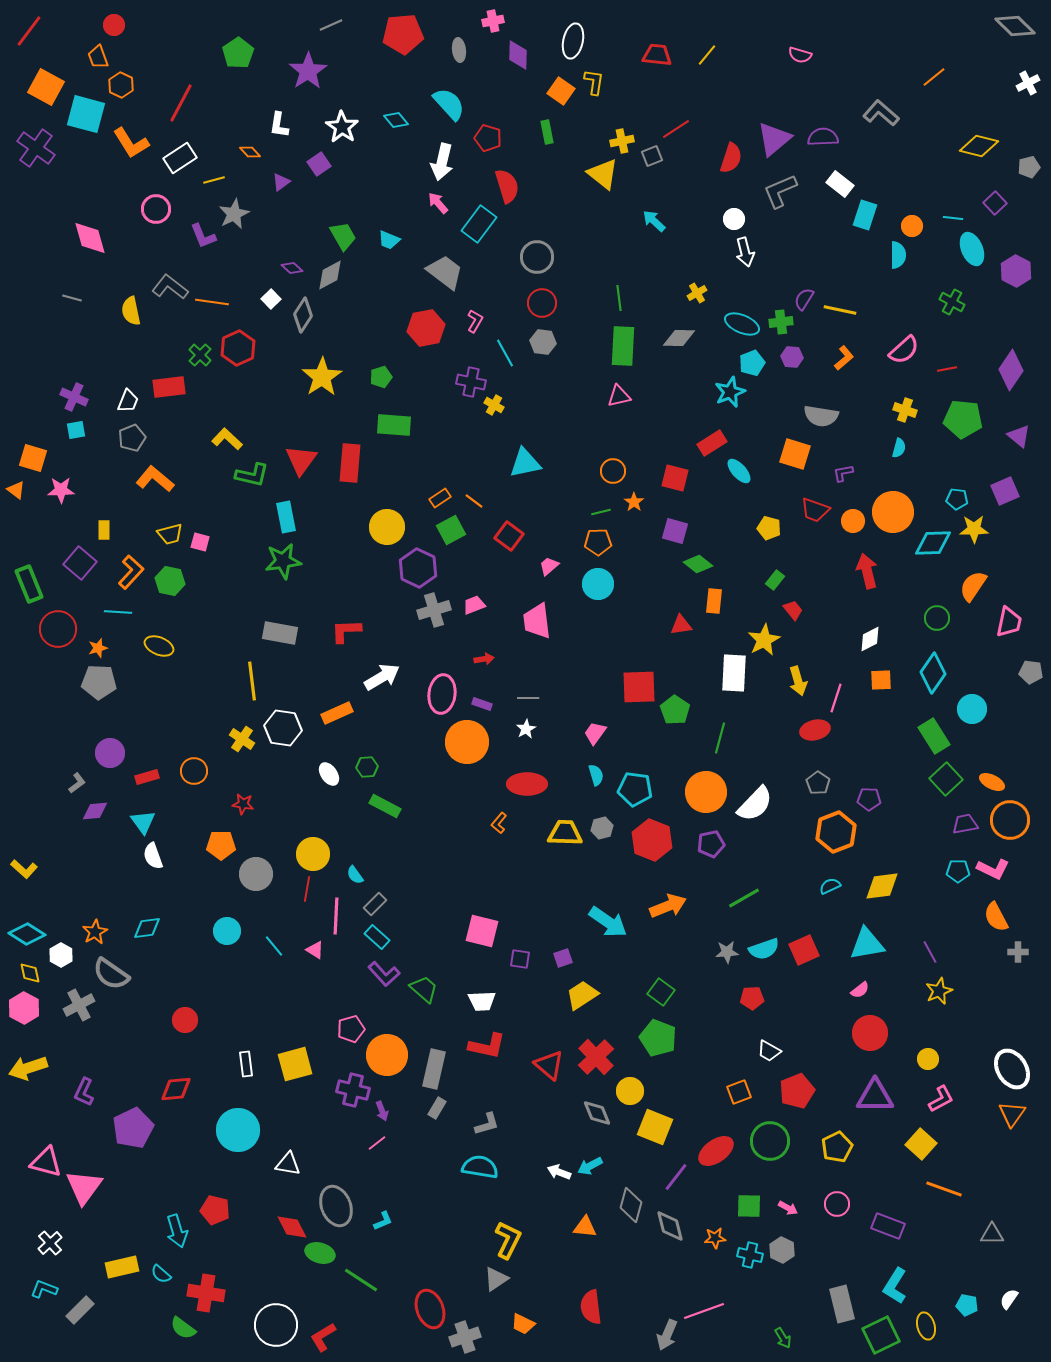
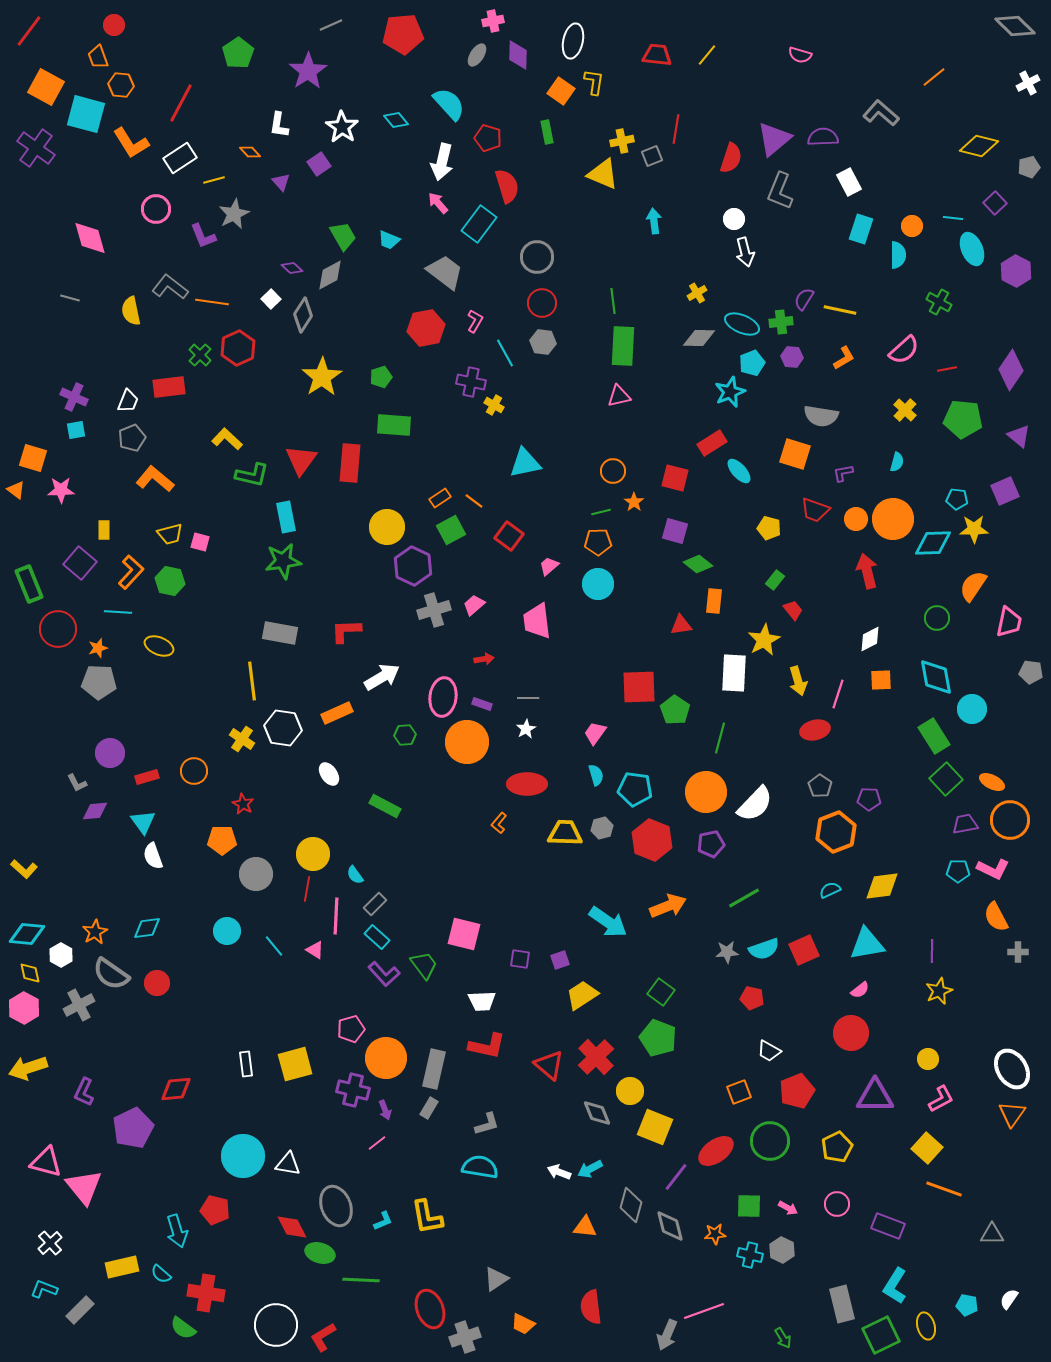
gray ellipse at (459, 50): moved 18 px right, 5 px down; rotated 40 degrees clockwise
orange hexagon at (121, 85): rotated 20 degrees counterclockwise
red line at (676, 129): rotated 48 degrees counterclockwise
yellow triangle at (603, 174): rotated 16 degrees counterclockwise
purple triangle at (281, 182): rotated 36 degrees counterclockwise
white rectangle at (840, 184): moved 9 px right, 2 px up; rotated 24 degrees clockwise
gray L-shape at (780, 191): rotated 45 degrees counterclockwise
cyan rectangle at (865, 215): moved 4 px left, 14 px down
cyan arrow at (654, 221): rotated 40 degrees clockwise
gray line at (72, 298): moved 2 px left
green line at (619, 298): moved 6 px left, 3 px down
green cross at (952, 302): moved 13 px left
gray diamond at (679, 338): moved 20 px right
orange L-shape at (844, 358): rotated 10 degrees clockwise
yellow cross at (905, 410): rotated 25 degrees clockwise
cyan semicircle at (899, 448): moved 2 px left, 14 px down
orange circle at (893, 512): moved 7 px down
orange circle at (853, 521): moved 3 px right, 2 px up
purple hexagon at (418, 568): moved 5 px left, 2 px up
pink trapezoid at (474, 605): rotated 20 degrees counterclockwise
cyan diamond at (933, 673): moved 3 px right, 4 px down; rotated 45 degrees counterclockwise
pink ellipse at (442, 694): moved 1 px right, 3 px down
pink line at (836, 698): moved 2 px right, 4 px up
green hexagon at (367, 767): moved 38 px right, 32 px up
gray L-shape at (77, 783): rotated 100 degrees clockwise
gray pentagon at (818, 783): moved 2 px right, 3 px down
red star at (243, 804): rotated 20 degrees clockwise
orange pentagon at (221, 845): moved 1 px right, 5 px up
cyan semicircle at (830, 886): moved 4 px down
pink square at (482, 931): moved 18 px left, 3 px down
cyan diamond at (27, 934): rotated 27 degrees counterclockwise
purple line at (930, 952): moved 2 px right, 1 px up; rotated 30 degrees clockwise
purple square at (563, 958): moved 3 px left, 2 px down
green trapezoid at (424, 989): moved 24 px up; rotated 12 degrees clockwise
red pentagon at (752, 998): rotated 15 degrees clockwise
red circle at (185, 1020): moved 28 px left, 37 px up
red circle at (870, 1033): moved 19 px left
orange circle at (387, 1055): moved 1 px left, 3 px down
gray rectangle at (437, 1108): moved 8 px left
purple arrow at (382, 1111): moved 3 px right, 1 px up
cyan circle at (238, 1130): moved 5 px right, 26 px down
yellow square at (921, 1144): moved 6 px right, 4 px down
cyan arrow at (590, 1166): moved 3 px down
pink triangle at (84, 1187): rotated 15 degrees counterclockwise
orange star at (715, 1238): moved 4 px up
yellow L-shape at (508, 1240): moved 81 px left, 23 px up; rotated 144 degrees clockwise
green line at (361, 1280): rotated 30 degrees counterclockwise
